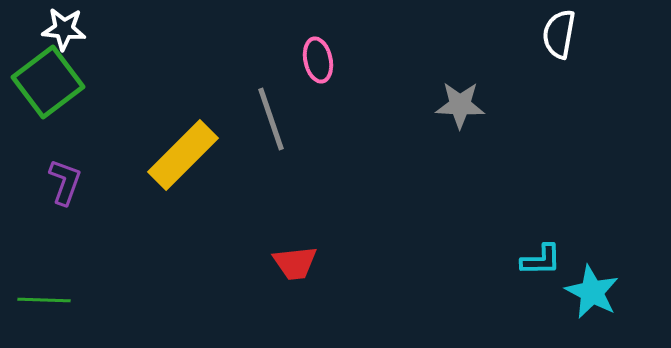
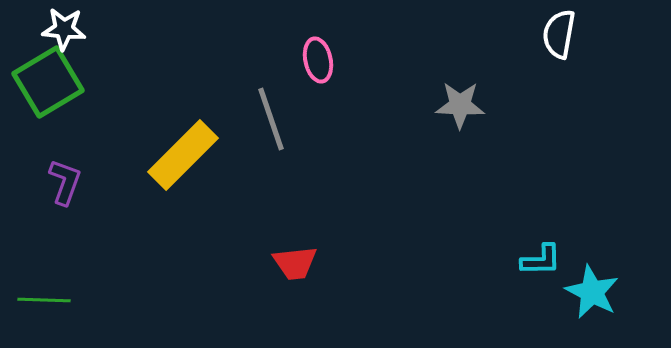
green square: rotated 6 degrees clockwise
